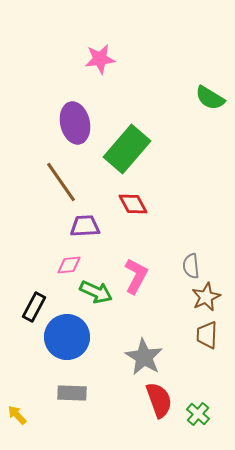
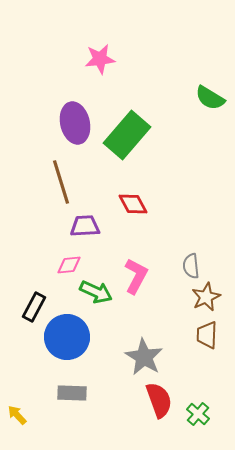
green rectangle: moved 14 px up
brown line: rotated 18 degrees clockwise
